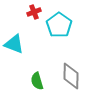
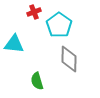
cyan triangle: rotated 15 degrees counterclockwise
gray diamond: moved 2 px left, 17 px up
